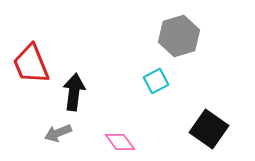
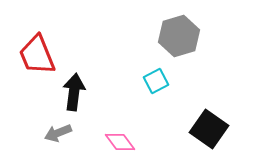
red trapezoid: moved 6 px right, 9 px up
